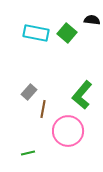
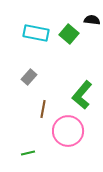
green square: moved 2 px right, 1 px down
gray rectangle: moved 15 px up
